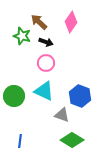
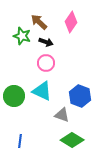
cyan triangle: moved 2 px left
